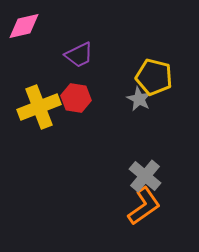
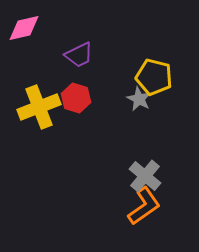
pink diamond: moved 2 px down
red hexagon: rotated 8 degrees clockwise
